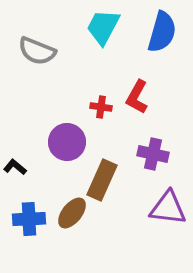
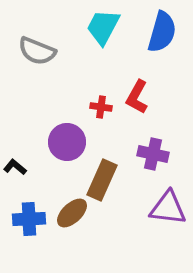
brown ellipse: rotated 8 degrees clockwise
